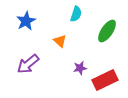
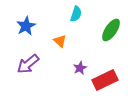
blue star: moved 5 px down
green ellipse: moved 4 px right, 1 px up
purple star: rotated 16 degrees counterclockwise
